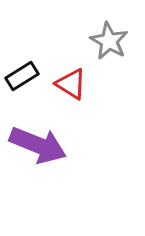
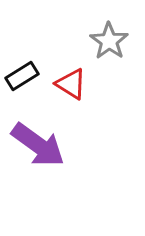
gray star: rotated 6 degrees clockwise
purple arrow: rotated 14 degrees clockwise
